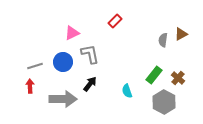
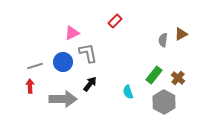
gray L-shape: moved 2 px left, 1 px up
cyan semicircle: moved 1 px right, 1 px down
